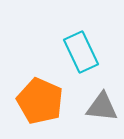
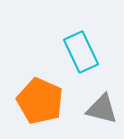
gray triangle: moved 2 px down; rotated 8 degrees clockwise
